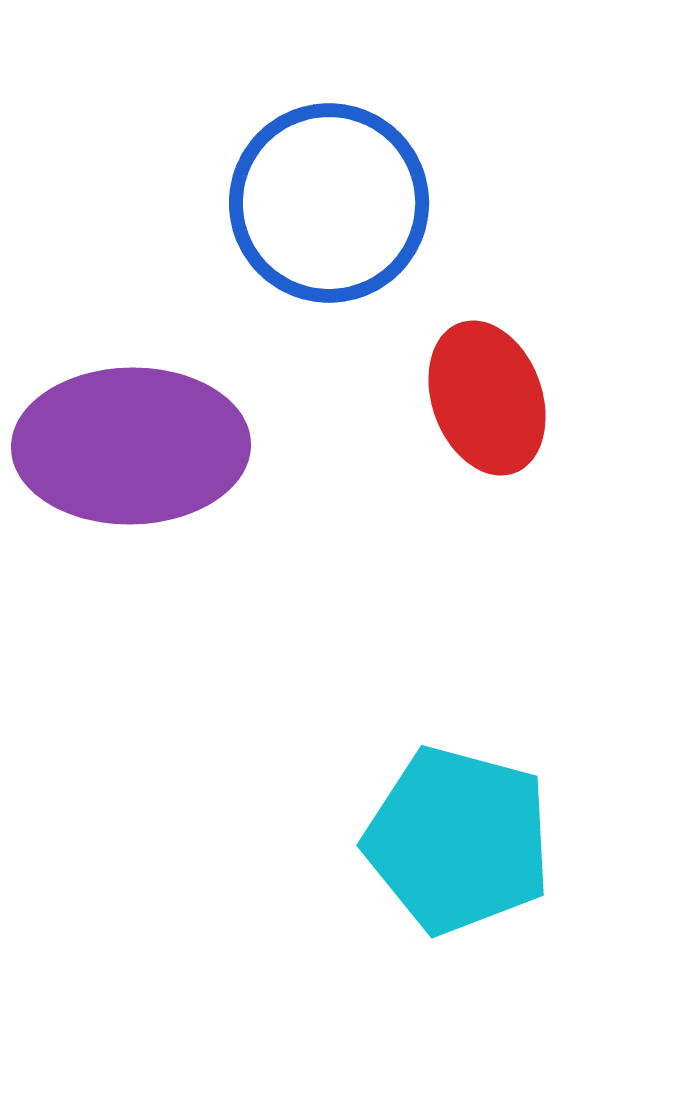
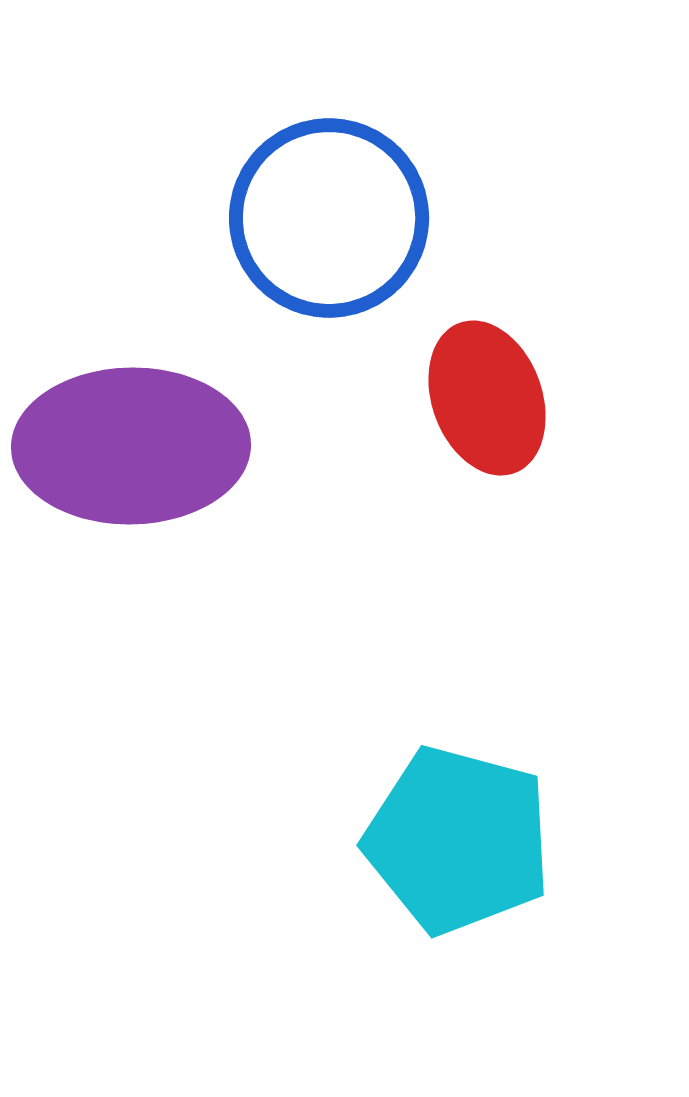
blue circle: moved 15 px down
